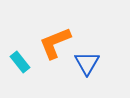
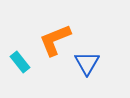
orange L-shape: moved 3 px up
